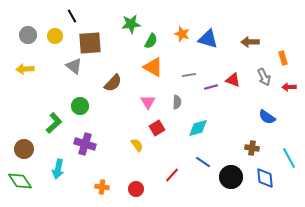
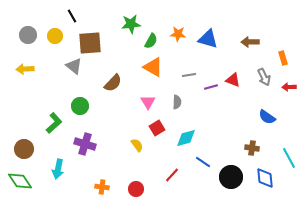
orange star: moved 4 px left; rotated 14 degrees counterclockwise
cyan diamond: moved 12 px left, 10 px down
